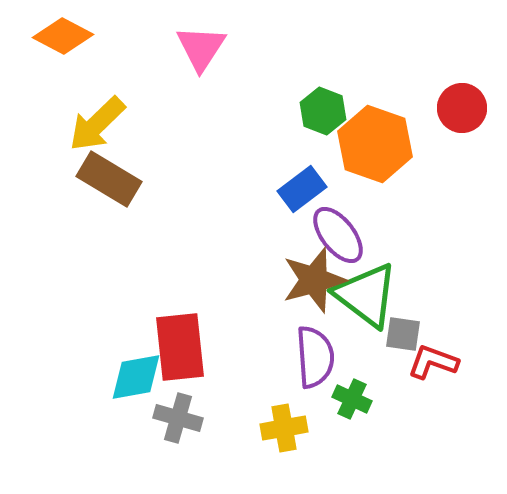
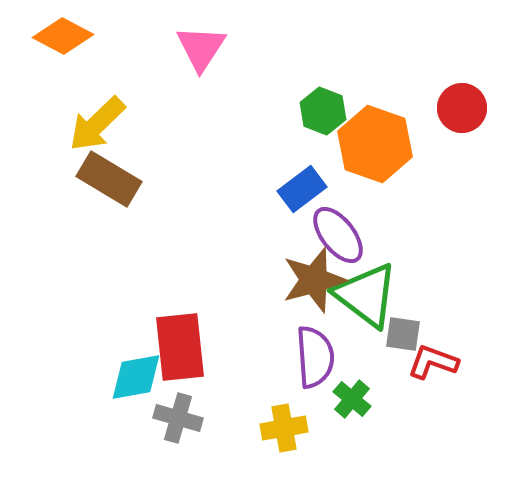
green cross: rotated 15 degrees clockwise
